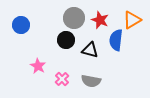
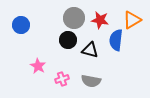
red star: rotated 12 degrees counterclockwise
black circle: moved 2 px right
pink cross: rotated 24 degrees clockwise
